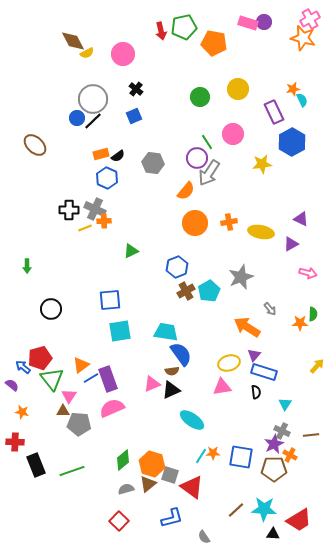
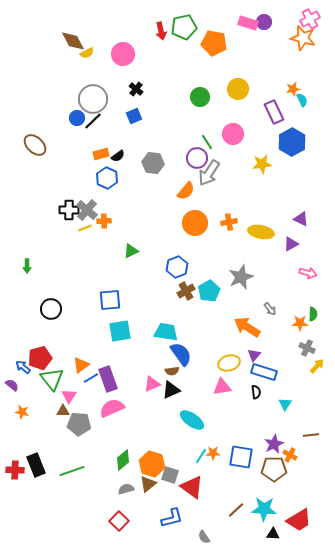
gray cross at (95, 209): moved 8 px left, 1 px down; rotated 15 degrees clockwise
gray cross at (282, 431): moved 25 px right, 83 px up
red cross at (15, 442): moved 28 px down
